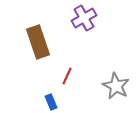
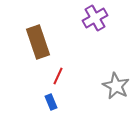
purple cross: moved 11 px right
red line: moved 9 px left
